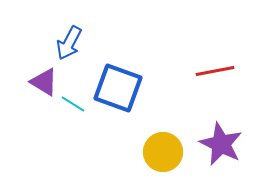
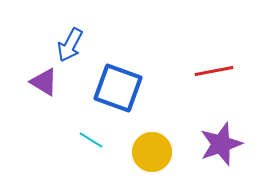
blue arrow: moved 1 px right, 2 px down
red line: moved 1 px left
cyan line: moved 18 px right, 36 px down
purple star: rotated 27 degrees clockwise
yellow circle: moved 11 px left
